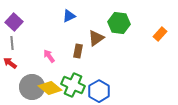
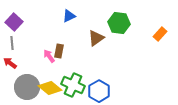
brown rectangle: moved 19 px left
gray circle: moved 5 px left
